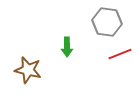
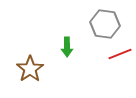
gray hexagon: moved 2 px left, 2 px down
brown star: moved 2 px right, 1 px up; rotated 24 degrees clockwise
